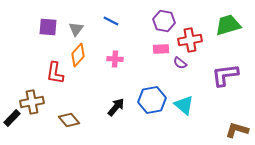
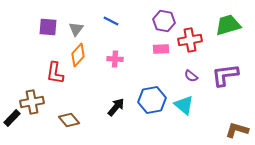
purple semicircle: moved 11 px right, 13 px down
